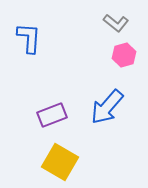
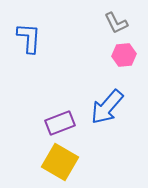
gray L-shape: rotated 25 degrees clockwise
pink hexagon: rotated 10 degrees clockwise
purple rectangle: moved 8 px right, 8 px down
